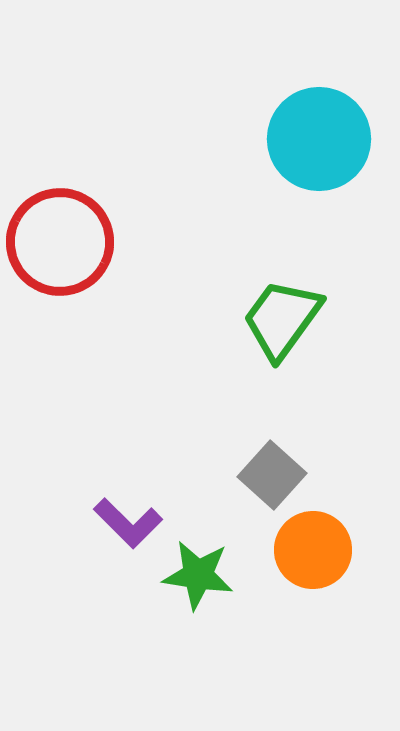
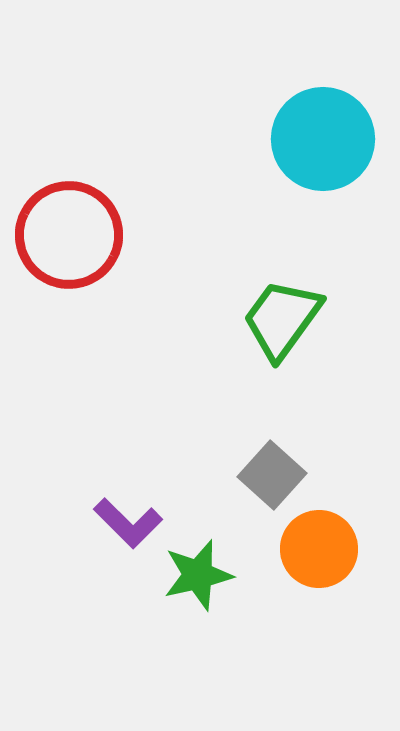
cyan circle: moved 4 px right
red circle: moved 9 px right, 7 px up
orange circle: moved 6 px right, 1 px up
green star: rotated 22 degrees counterclockwise
